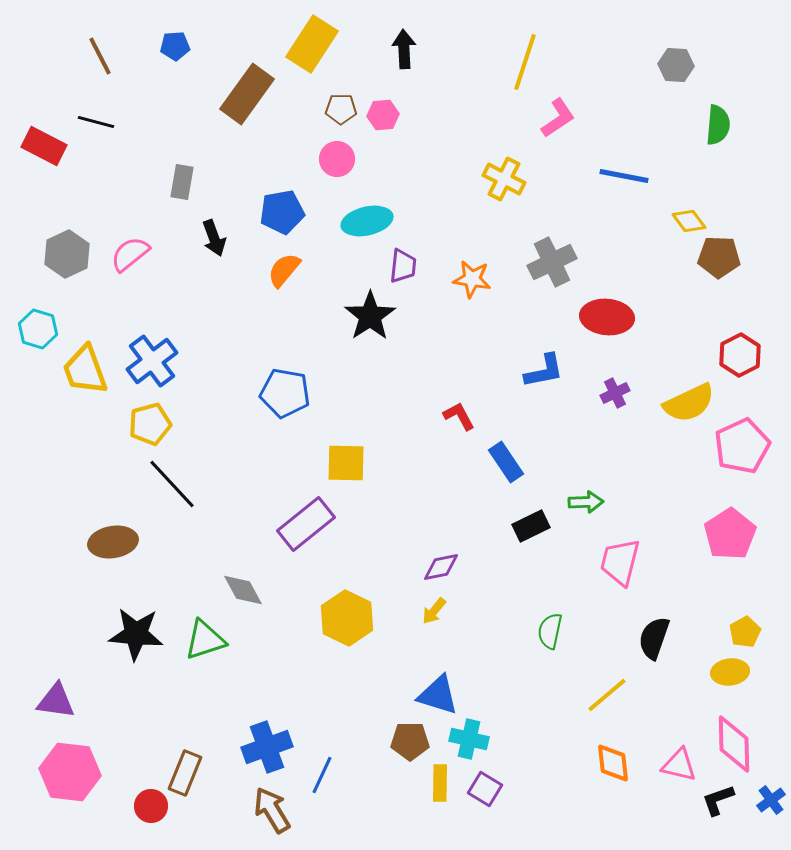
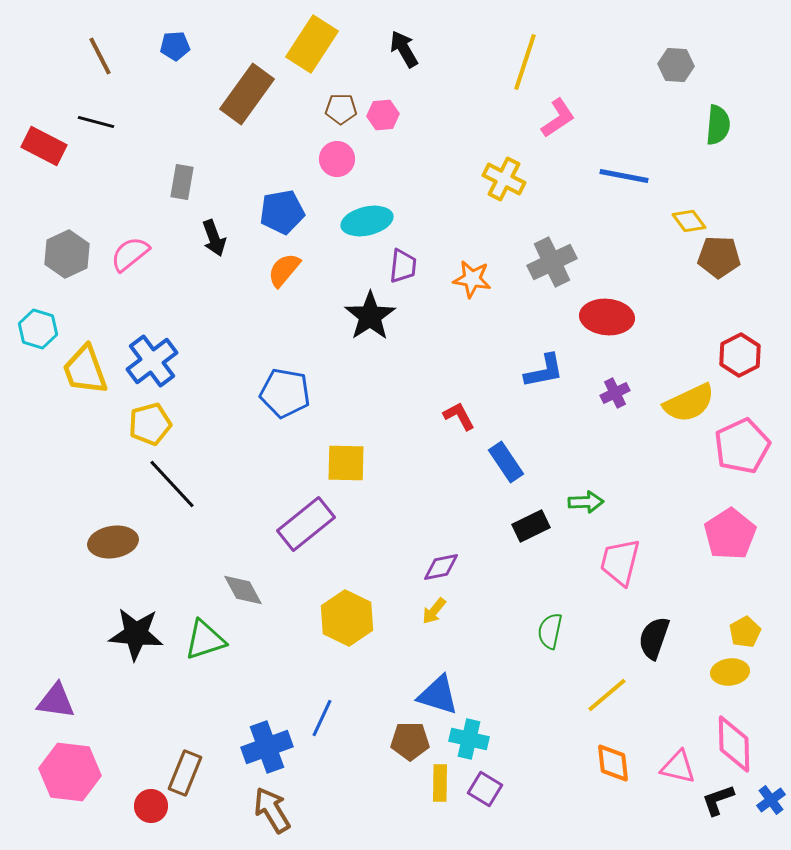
black arrow at (404, 49): rotated 27 degrees counterclockwise
pink triangle at (679, 765): moved 1 px left, 2 px down
blue line at (322, 775): moved 57 px up
